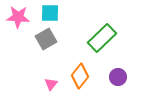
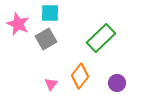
pink star: moved 7 px down; rotated 20 degrees clockwise
green rectangle: moved 1 px left
purple circle: moved 1 px left, 6 px down
